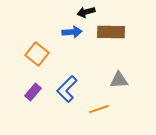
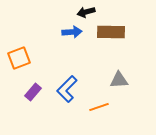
orange square: moved 18 px left, 4 px down; rotated 30 degrees clockwise
orange line: moved 2 px up
